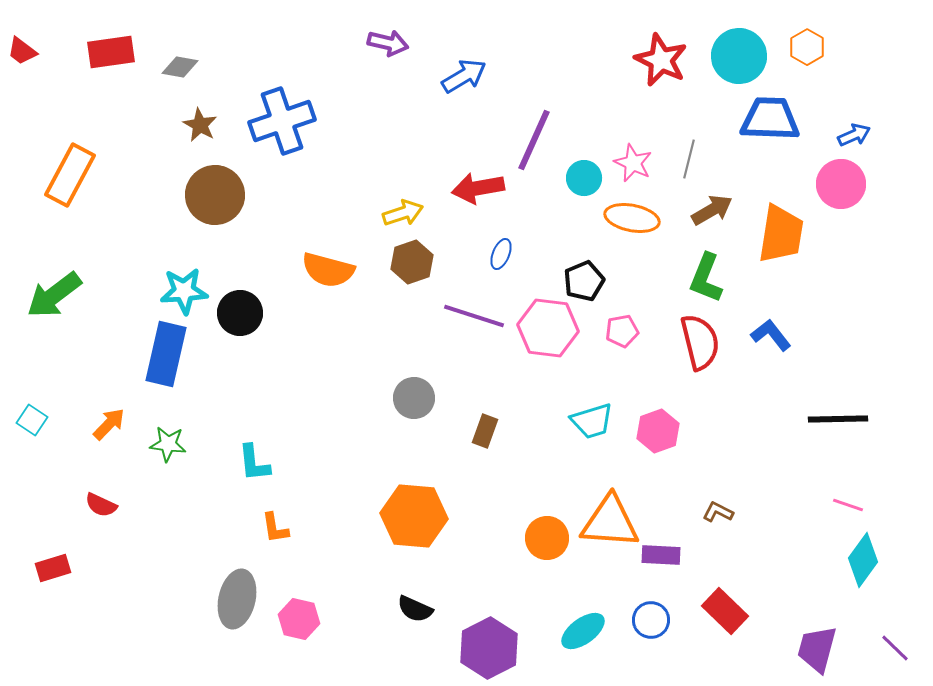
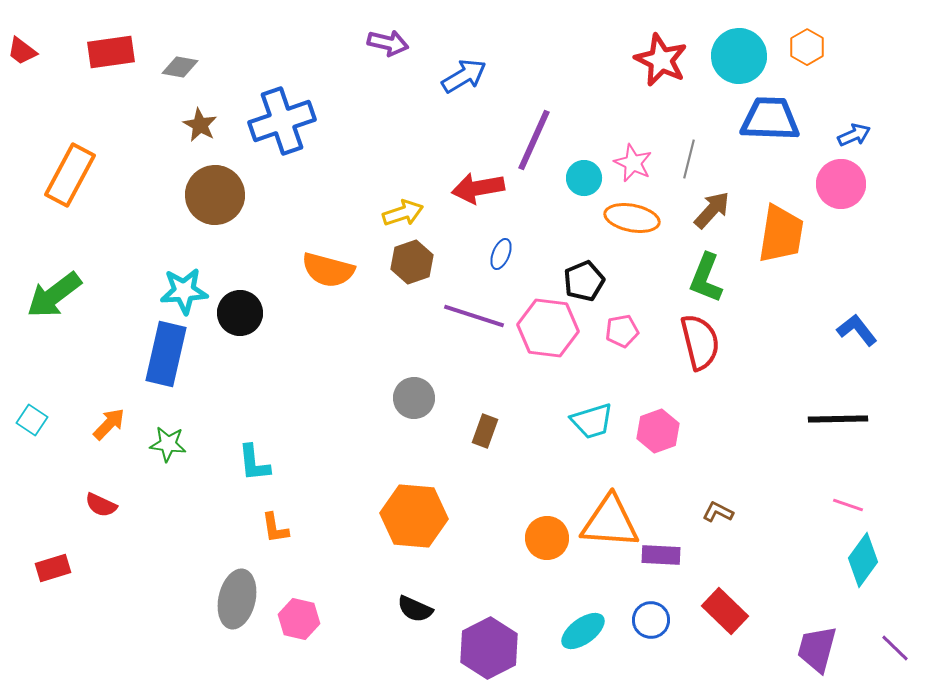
brown arrow at (712, 210): rotated 18 degrees counterclockwise
blue L-shape at (771, 335): moved 86 px right, 5 px up
